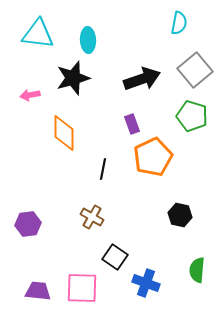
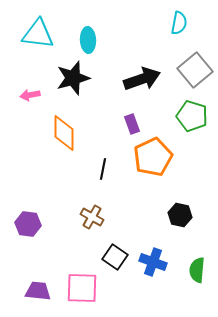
purple hexagon: rotated 15 degrees clockwise
blue cross: moved 7 px right, 21 px up
